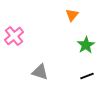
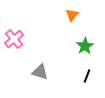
pink cross: moved 3 px down
green star: moved 1 px left, 1 px down
black line: rotated 48 degrees counterclockwise
